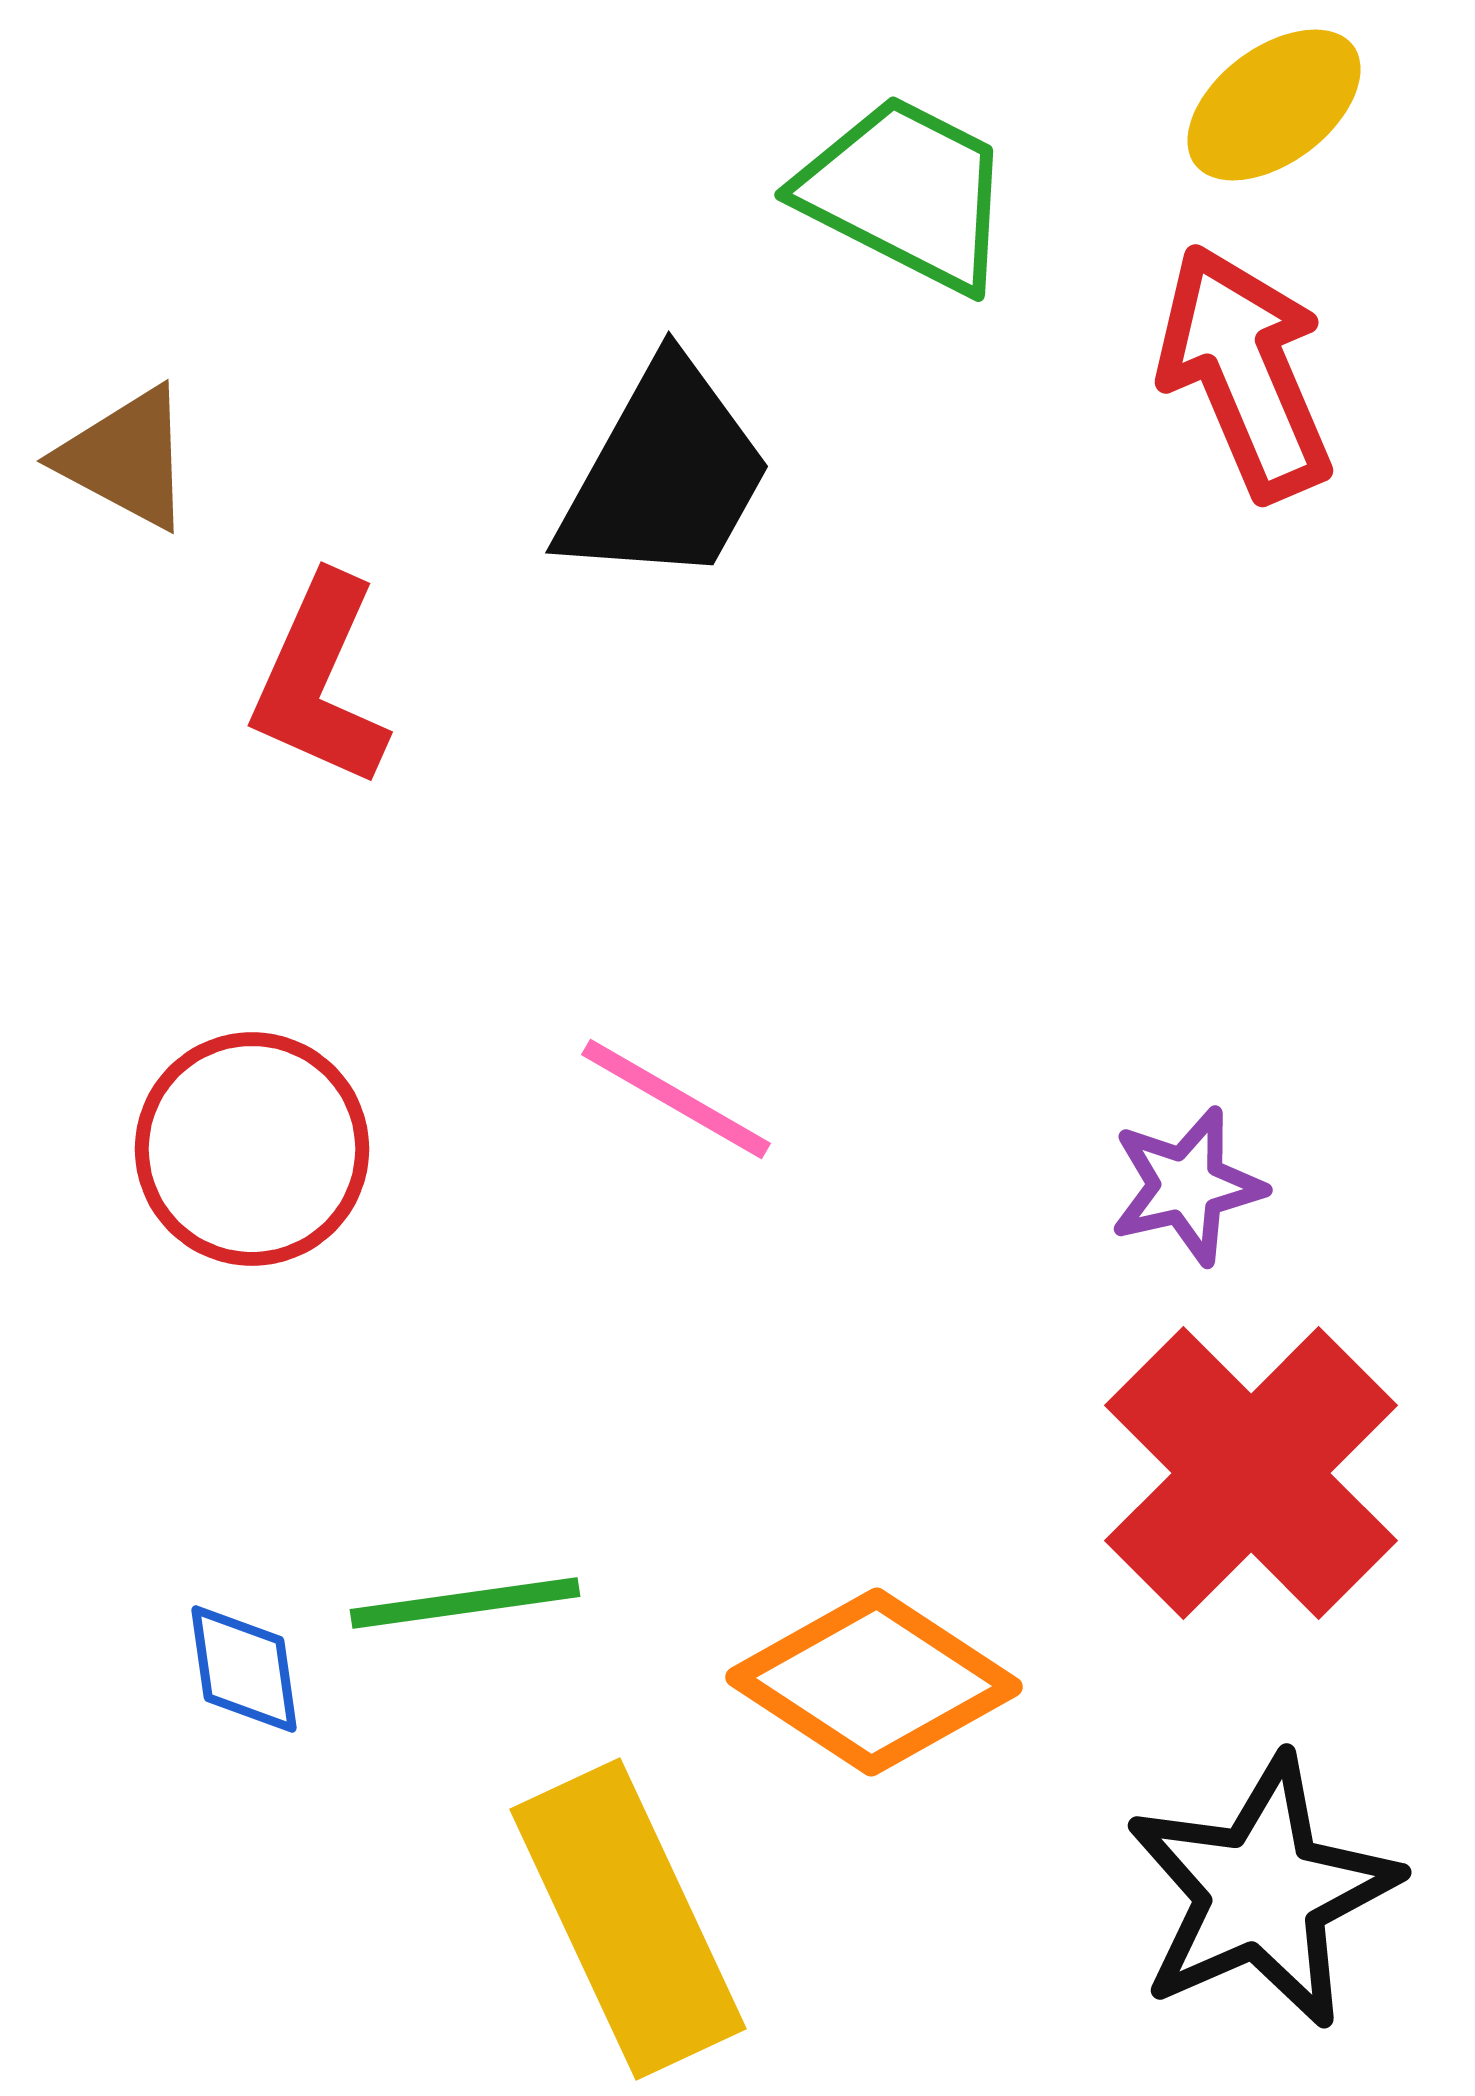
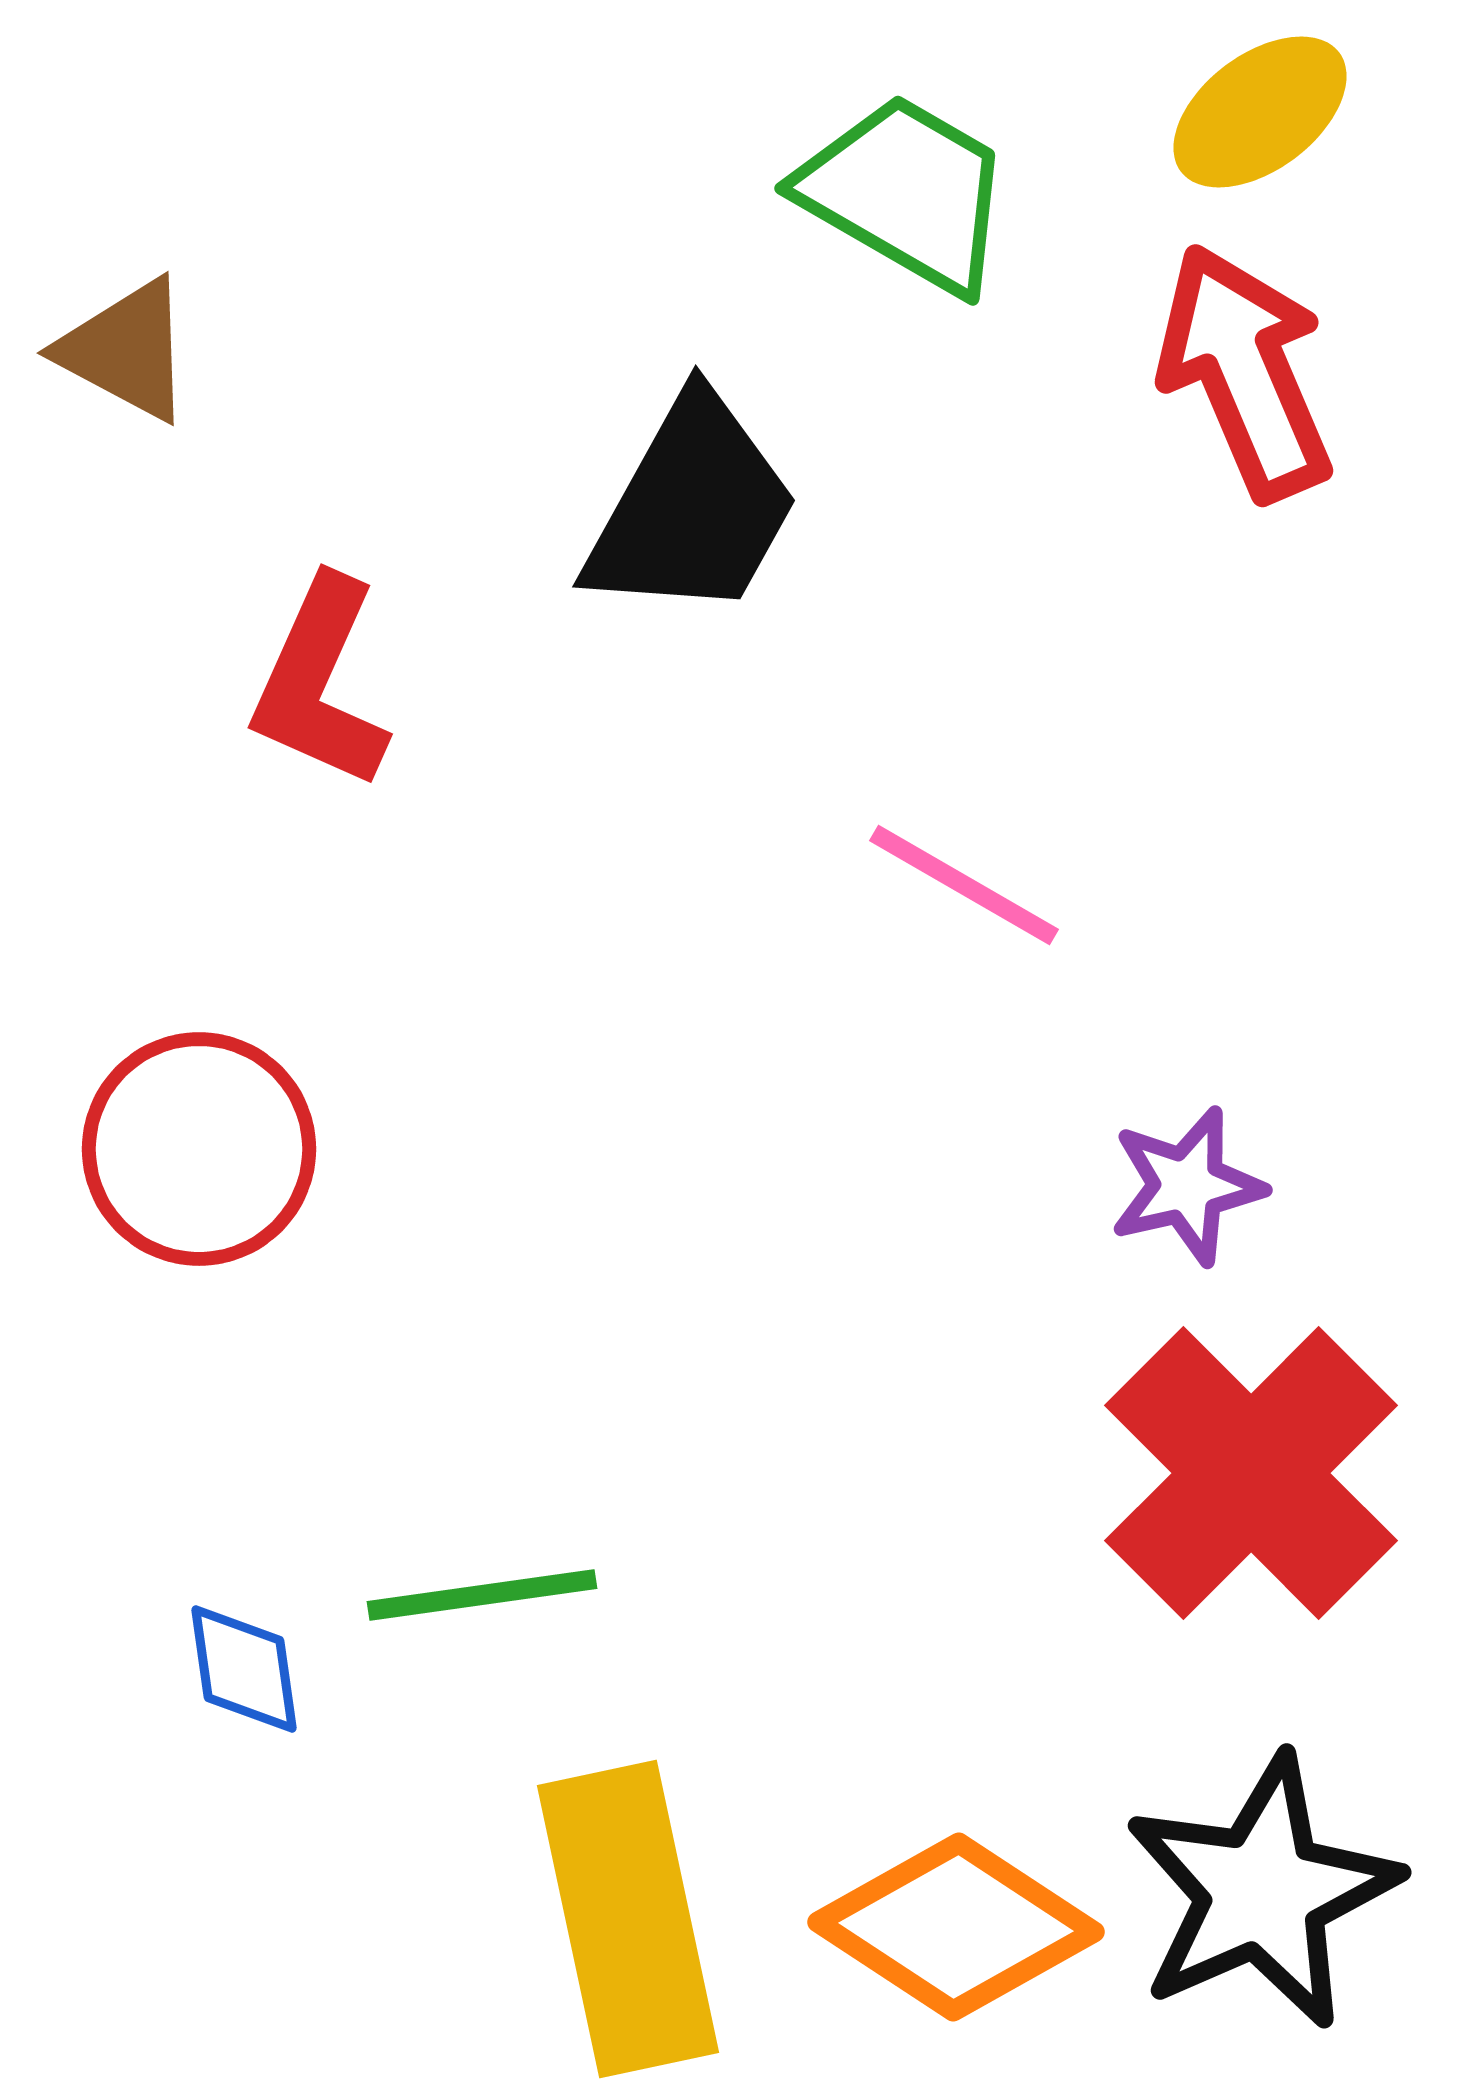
yellow ellipse: moved 14 px left, 7 px down
green trapezoid: rotated 3 degrees clockwise
brown triangle: moved 108 px up
black trapezoid: moved 27 px right, 34 px down
red L-shape: moved 2 px down
pink line: moved 288 px right, 214 px up
red circle: moved 53 px left
green line: moved 17 px right, 8 px up
orange diamond: moved 82 px right, 245 px down
yellow rectangle: rotated 13 degrees clockwise
